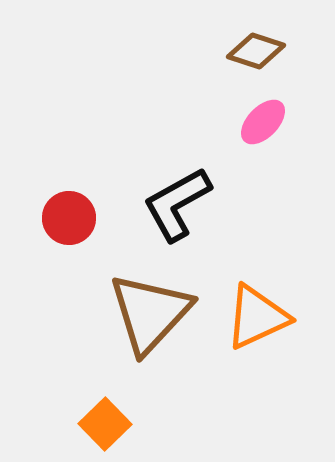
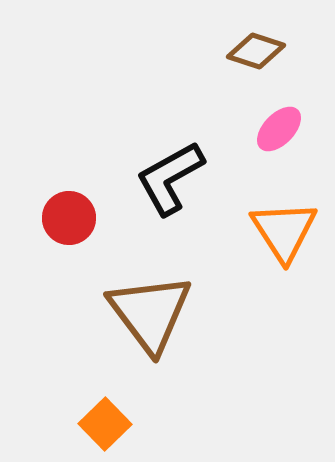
pink ellipse: moved 16 px right, 7 px down
black L-shape: moved 7 px left, 26 px up
brown triangle: rotated 20 degrees counterclockwise
orange triangle: moved 27 px right, 86 px up; rotated 38 degrees counterclockwise
